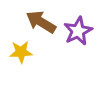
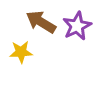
purple star: moved 1 px left, 5 px up
